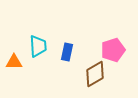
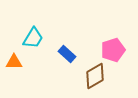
cyan trapezoid: moved 5 px left, 8 px up; rotated 35 degrees clockwise
blue rectangle: moved 2 px down; rotated 60 degrees counterclockwise
brown diamond: moved 2 px down
